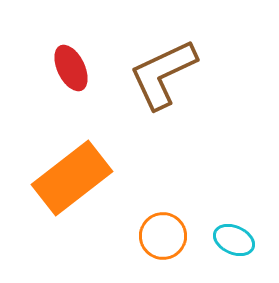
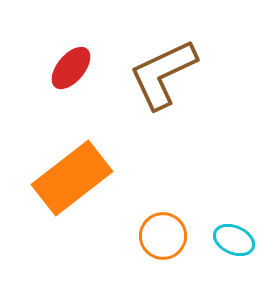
red ellipse: rotated 66 degrees clockwise
